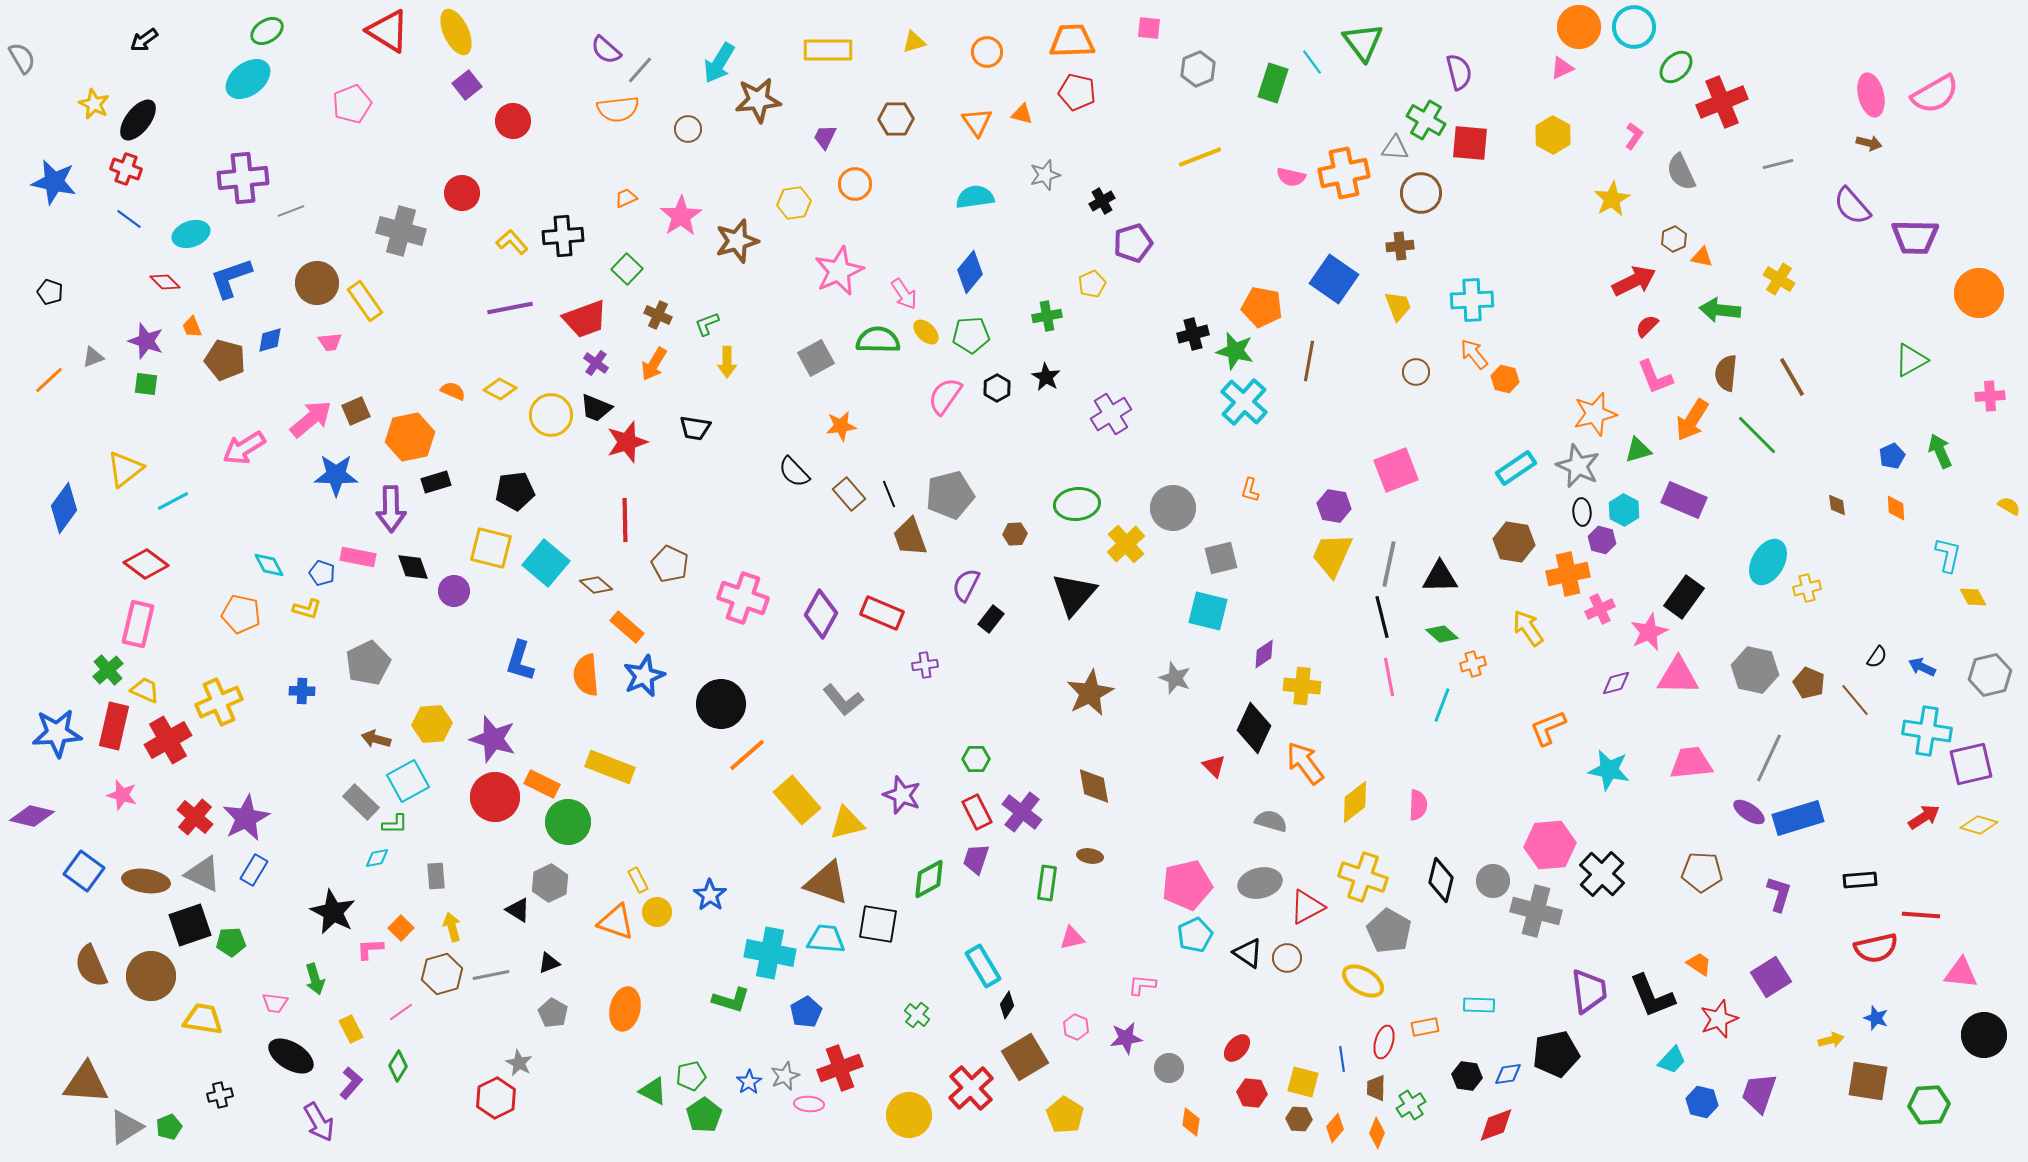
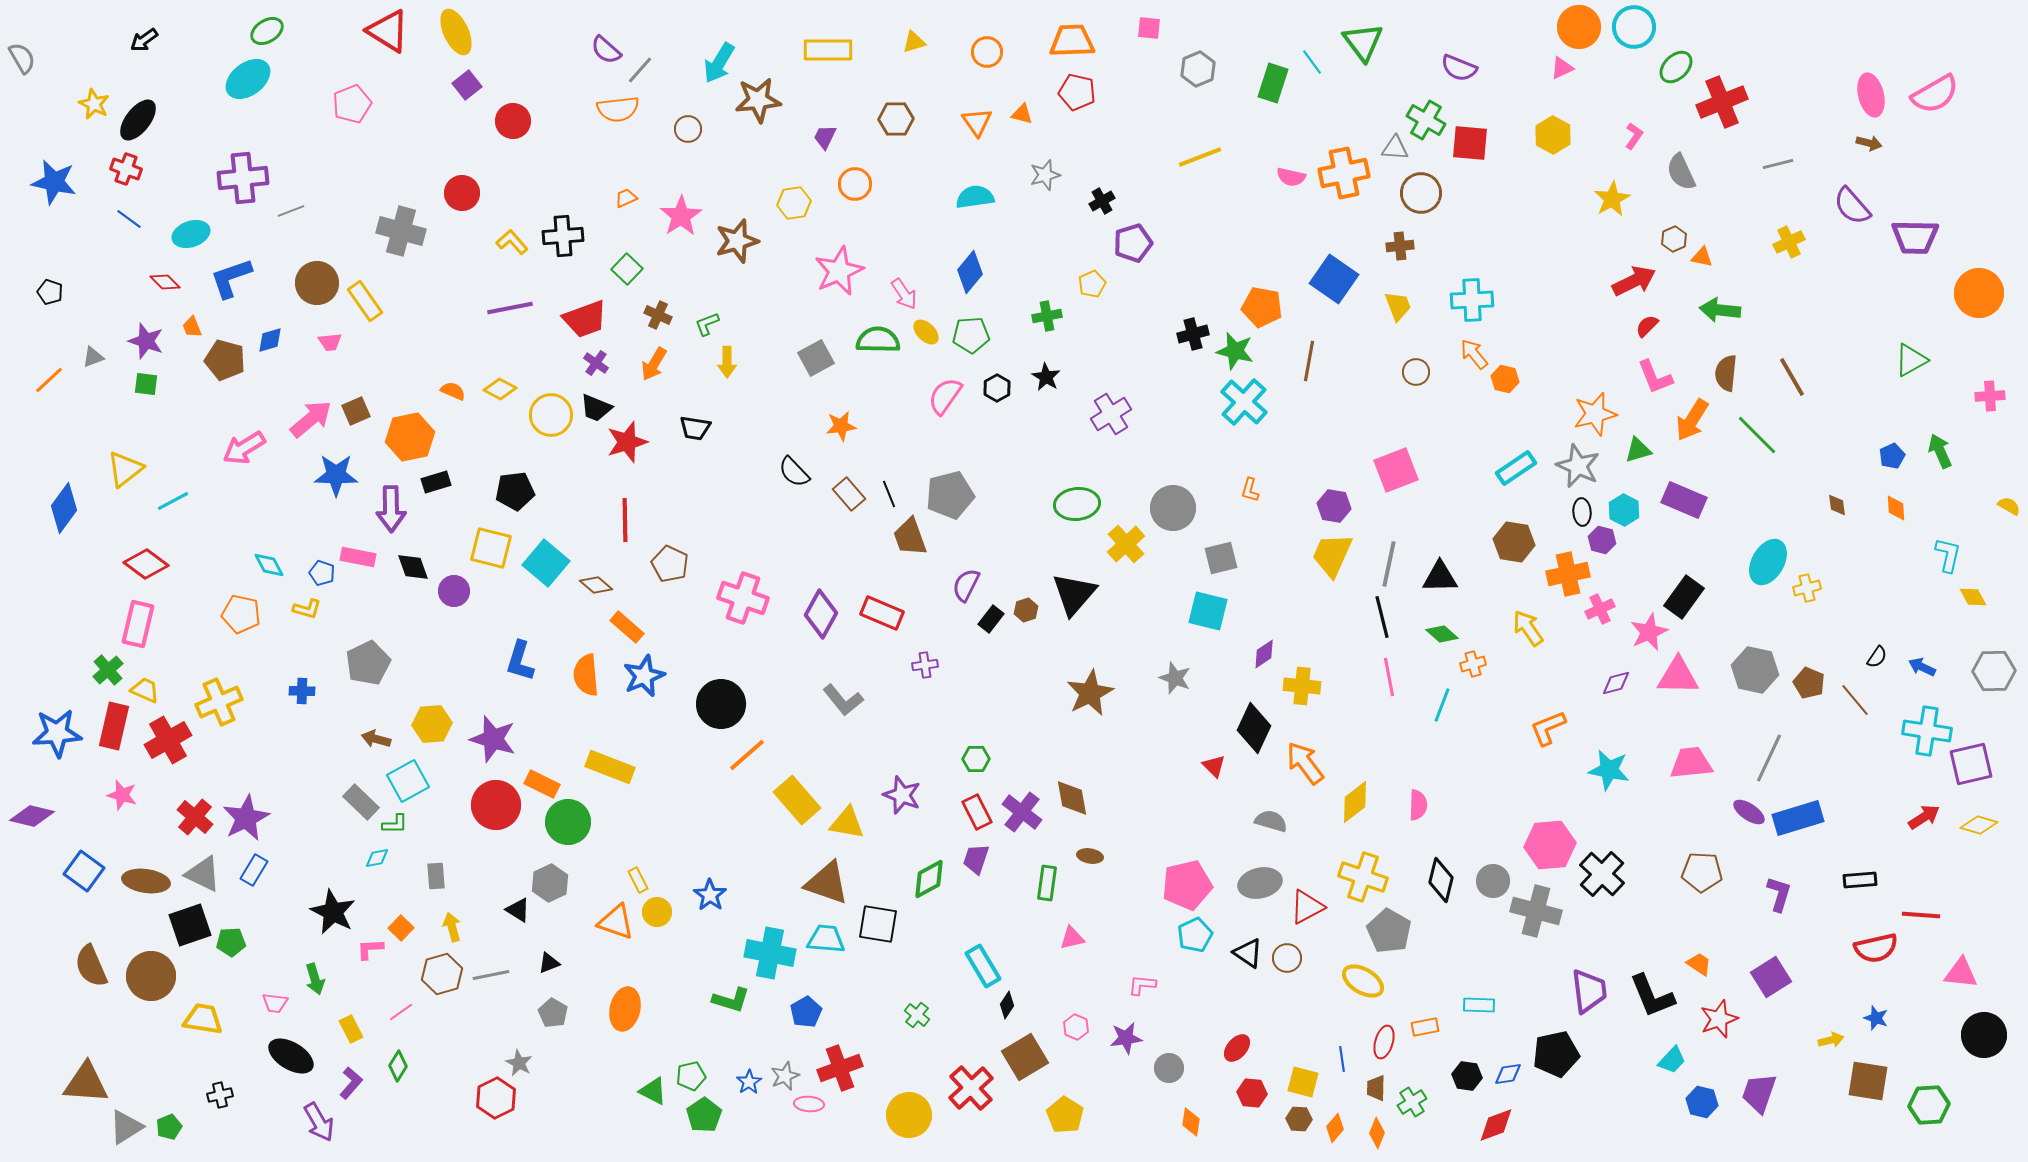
purple semicircle at (1459, 72): moved 4 px up; rotated 126 degrees clockwise
yellow cross at (1779, 279): moved 10 px right, 37 px up; rotated 32 degrees clockwise
brown hexagon at (1015, 534): moved 11 px right, 76 px down; rotated 15 degrees counterclockwise
gray hexagon at (1990, 675): moved 4 px right, 4 px up; rotated 12 degrees clockwise
brown diamond at (1094, 786): moved 22 px left, 12 px down
red circle at (495, 797): moved 1 px right, 8 px down
yellow triangle at (847, 823): rotated 24 degrees clockwise
green cross at (1411, 1105): moved 1 px right, 3 px up
